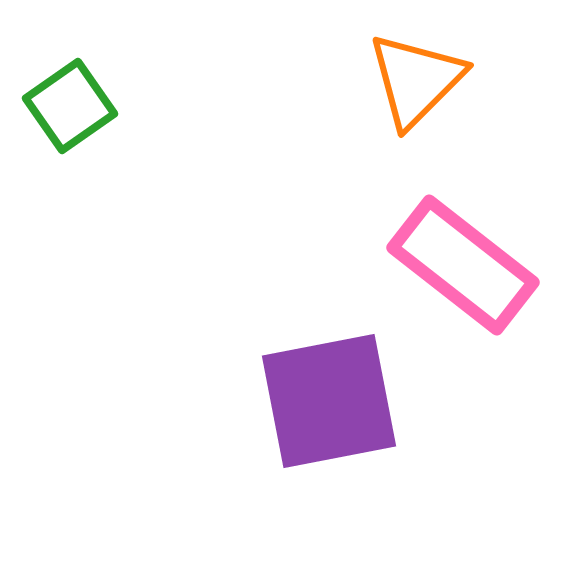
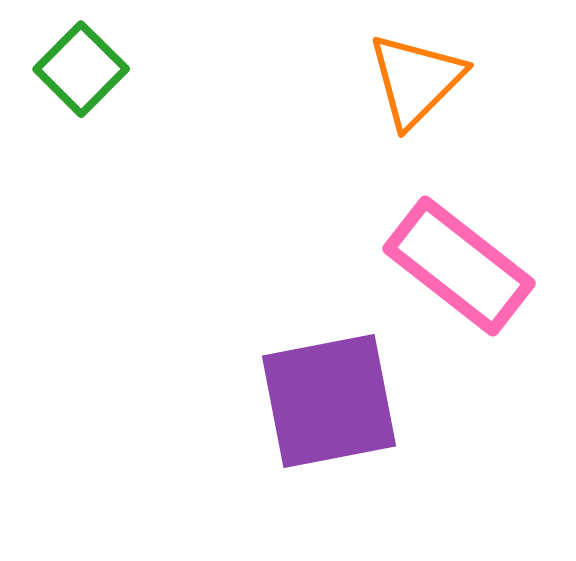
green square: moved 11 px right, 37 px up; rotated 10 degrees counterclockwise
pink rectangle: moved 4 px left, 1 px down
